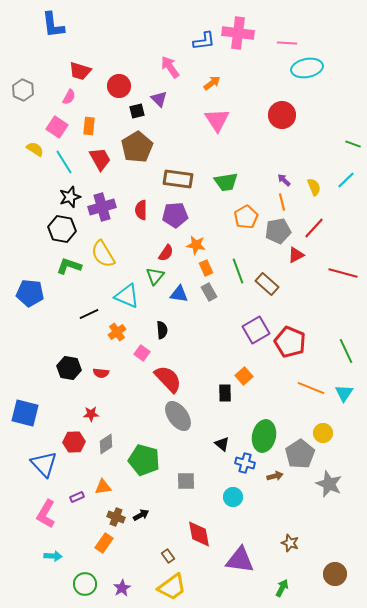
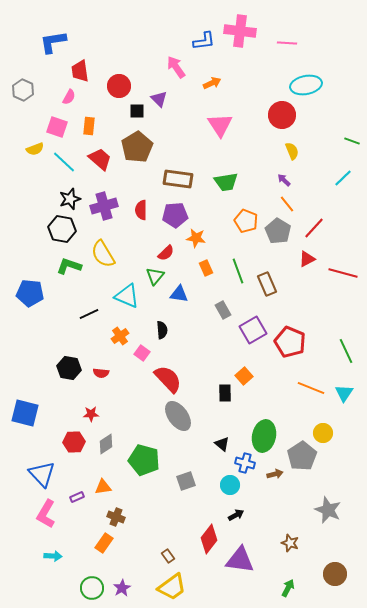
blue L-shape at (53, 25): moved 17 px down; rotated 88 degrees clockwise
pink cross at (238, 33): moved 2 px right, 2 px up
pink arrow at (170, 67): moved 6 px right
cyan ellipse at (307, 68): moved 1 px left, 17 px down
red trapezoid at (80, 71): rotated 65 degrees clockwise
orange arrow at (212, 83): rotated 12 degrees clockwise
black square at (137, 111): rotated 14 degrees clockwise
pink triangle at (217, 120): moved 3 px right, 5 px down
pink square at (57, 127): rotated 15 degrees counterclockwise
green line at (353, 144): moved 1 px left, 3 px up
yellow semicircle at (35, 149): rotated 126 degrees clockwise
red trapezoid at (100, 159): rotated 20 degrees counterclockwise
cyan line at (64, 162): rotated 15 degrees counterclockwise
cyan line at (346, 180): moved 3 px left, 2 px up
yellow semicircle at (314, 187): moved 22 px left, 36 px up
black star at (70, 197): moved 2 px down
orange line at (282, 202): moved 5 px right, 2 px down; rotated 24 degrees counterclockwise
purple cross at (102, 207): moved 2 px right, 1 px up
orange pentagon at (246, 217): moved 4 px down; rotated 20 degrees counterclockwise
gray pentagon at (278, 231): rotated 30 degrees counterclockwise
orange star at (196, 245): moved 7 px up
red semicircle at (166, 253): rotated 12 degrees clockwise
red triangle at (296, 255): moved 11 px right, 4 px down
brown rectangle at (267, 284): rotated 25 degrees clockwise
gray rectangle at (209, 292): moved 14 px right, 18 px down
purple square at (256, 330): moved 3 px left
orange cross at (117, 332): moved 3 px right, 4 px down
gray pentagon at (300, 454): moved 2 px right, 2 px down
blue triangle at (44, 464): moved 2 px left, 10 px down
brown arrow at (275, 476): moved 2 px up
gray square at (186, 481): rotated 18 degrees counterclockwise
gray star at (329, 484): moved 1 px left, 26 px down
cyan circle at (233, 497): moved 3 px left, 12 px up
black arrow at (141, 515): moved 95 px right
red diamond at (199, 534): moved 10 px right, 5 px down; rotated 48 degrees clockwise
green circle at (85, 584): moved 7 px right, 4 px down
green arrow at (282, 588): moved 6 px right
